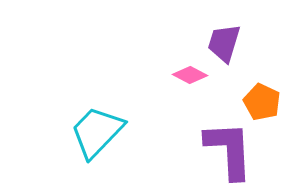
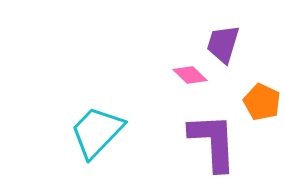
purple trapezoid: moved 1 px left, 1 px down
pink diamond: rotated 16 degrees clockwise
purple L-shape: moved 16 px left, 8 px up
